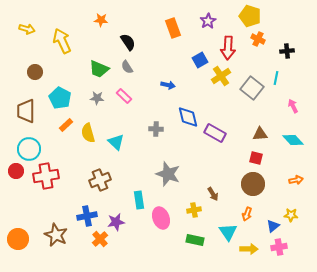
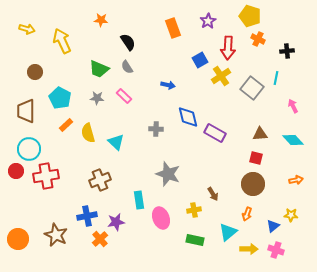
cyan triangle at (228, 232): rotated 24 degrees clockwise
pink cross at (279, 247): moved 3 px left, 3 px down; rotated 28 degrees clockwise
